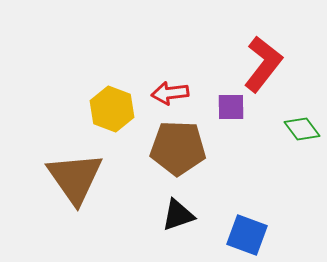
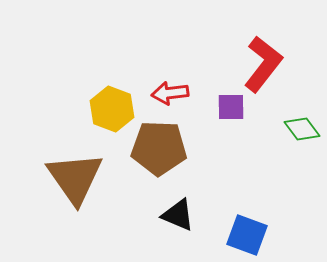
brown pentagon: moved 19 px left
black triangle: rotated 42 degrees clockwise
